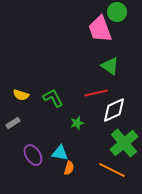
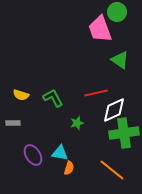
green triangle: moved 10 px right, 6 px up
gray rectangle: rotated 32 degrees clockwise
green cross: moved 10 px up; rotated 32 degrees clockwise
orange line: rotated 12 degrees clockwise
